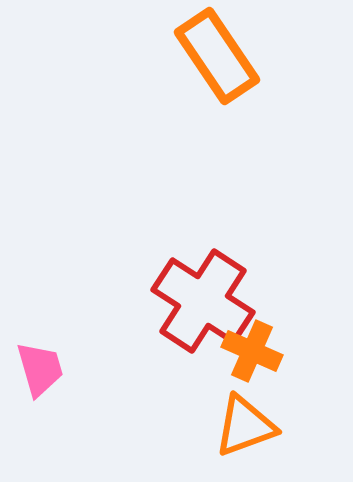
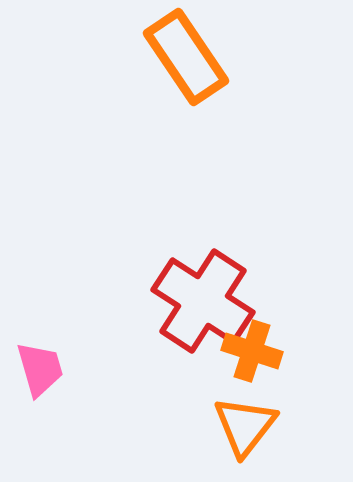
orange rectangle: moved 31 px left, 1 px down
orange cross: rotated 6 degrees counterclockwise
orange triangle: rotated 32 degrees counterclockwise
